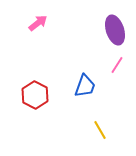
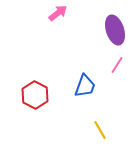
pink arrow: moved 20 px right, 10 px up
